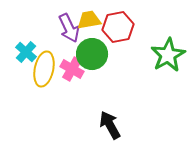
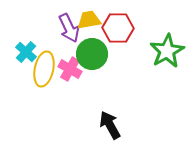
red hexagon: moved 1 px down; rotated 12 degrees clockwise
green star: moved 1 px left, 4 px up
pink cross: moved 2 px left
